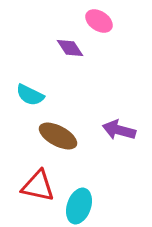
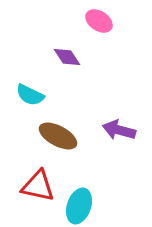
purple diamond: moved 3 px left, 9 px down
